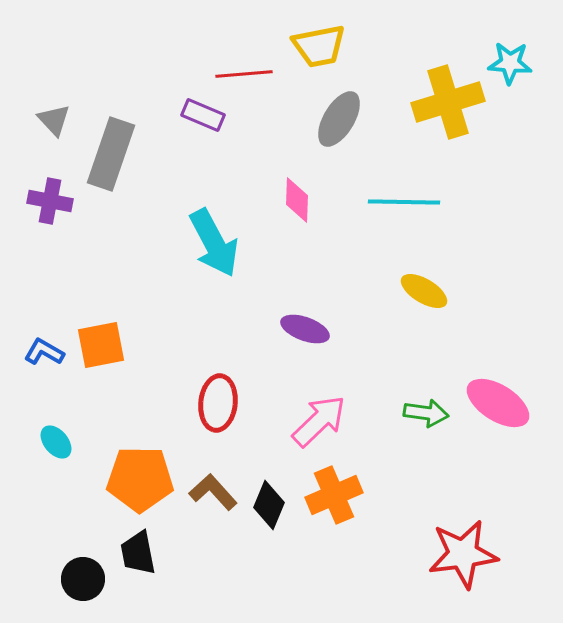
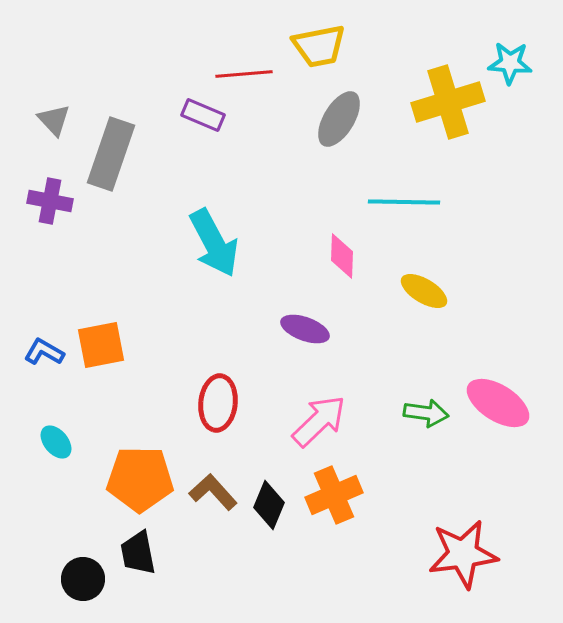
pink diamond: moved 45 px right, 56 px down
